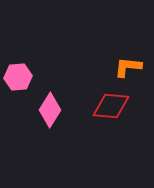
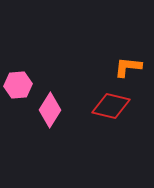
pink hexagon: moved 8 px down
red diamond: rotated 9 degrees clockwise
